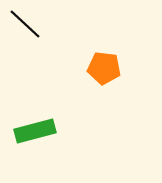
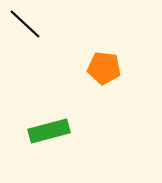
green rectangle: moved 14 px right
